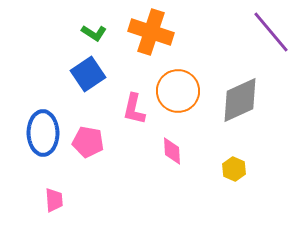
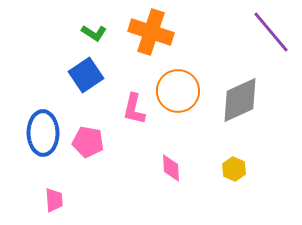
blue square: moved 2 px left, 1 px down
pink diamond: moved 1 px left, 17 px down
